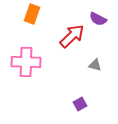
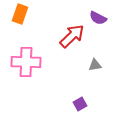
orange rectangle: moved 12 px left
purple semicircle: moved 1 px up
gray triangle: rotated 24 degrees counterclockwise
